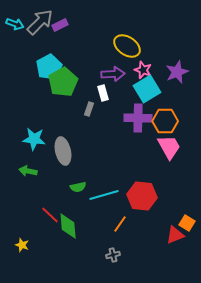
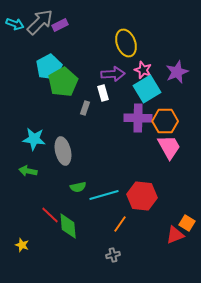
yellow ellipse: moved 1 px left, 3 px up; rotated 36 degrees clockwise
gray rectangle: moved 4 px left, 1 px up
